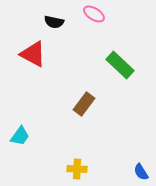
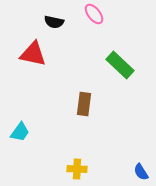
pink ellipse: rotated 20 degrees clockwise
red triangle: rotated 16 degrees counterclockwise
brown rectangle: rotated 30 degrees counterclockwise
cyan trapezoid: moved 4 px up
